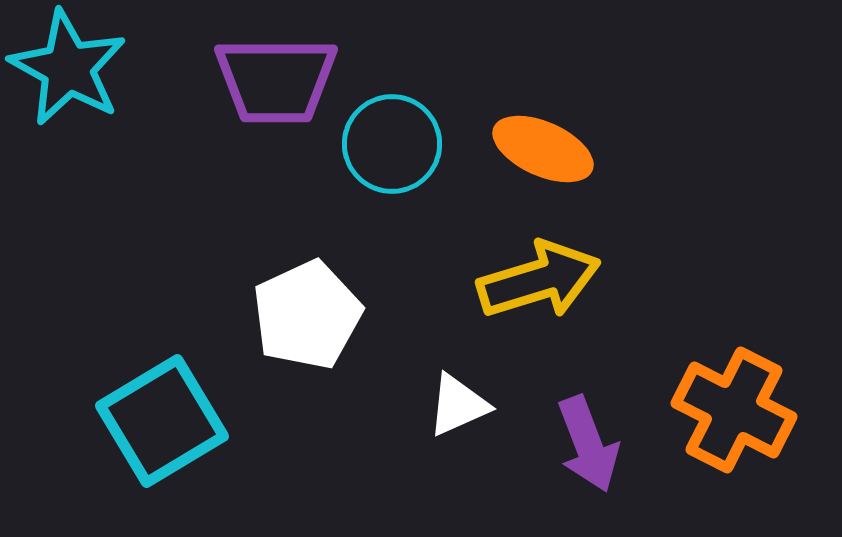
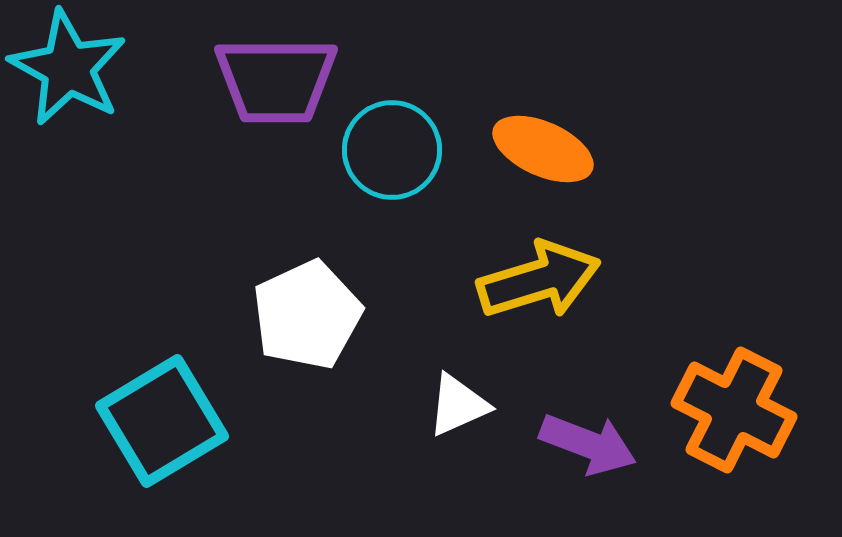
cyan circle: moved 6 px down
purple arrow: rotated 48 degrees counterclockwise
